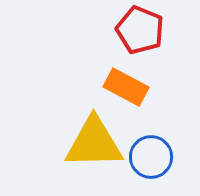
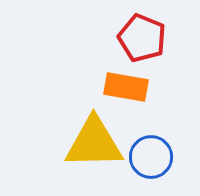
red pentagon: moved 2 px right, 8 px down
orange rectangle: rotated 18 degrees counterclockwise
